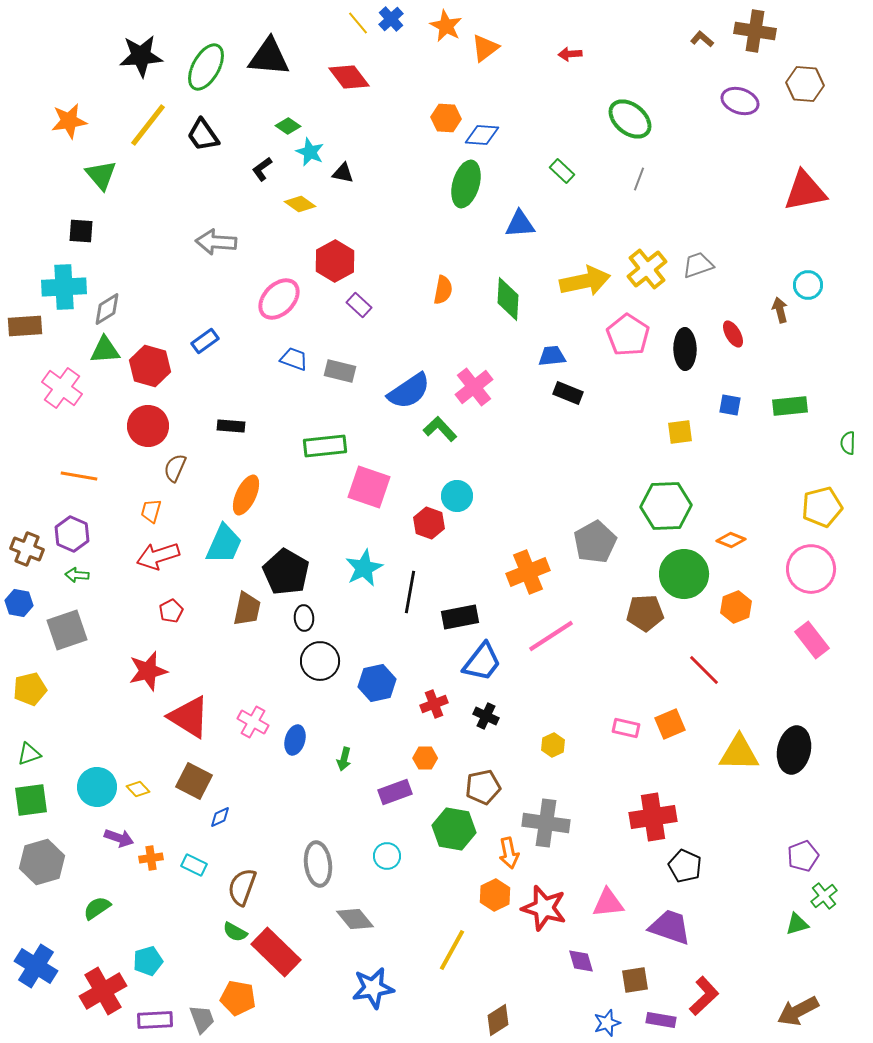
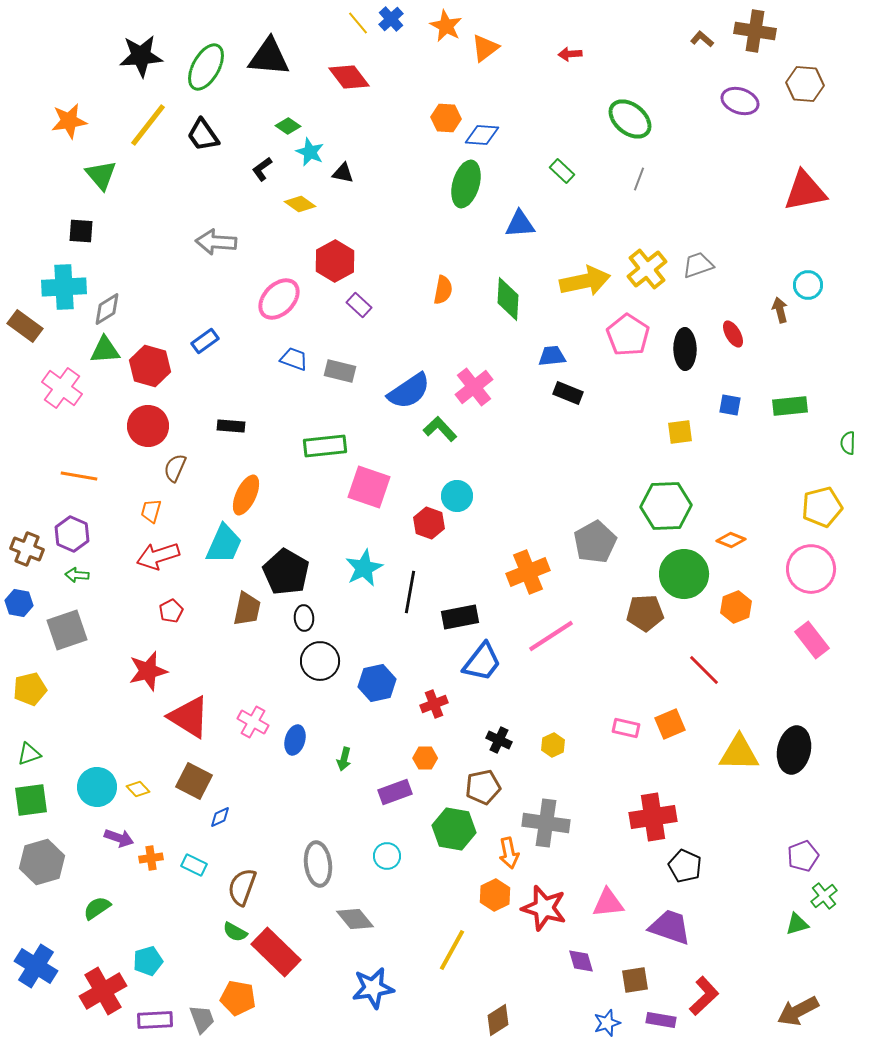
brown rectangle at (25, 326): rotated 40 degrees clockwise
black cross at (486, 716): moved 13 px right, 24 px down
